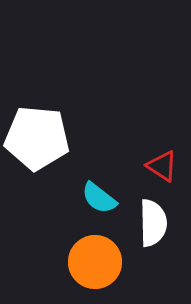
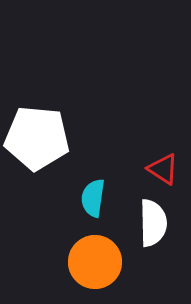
red triangle: moved 1 px right, 3 px down
cyan semicircle: moved 6 px left; rotated 60 degrees clockwise
